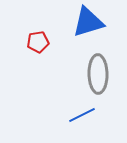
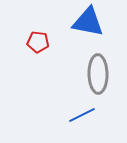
blue triangle: rotated 28 degrees clockwise
red pentagon: rotated 15 degrees clockwise
